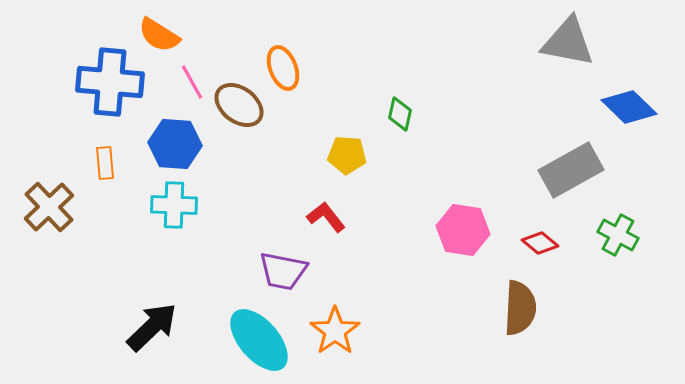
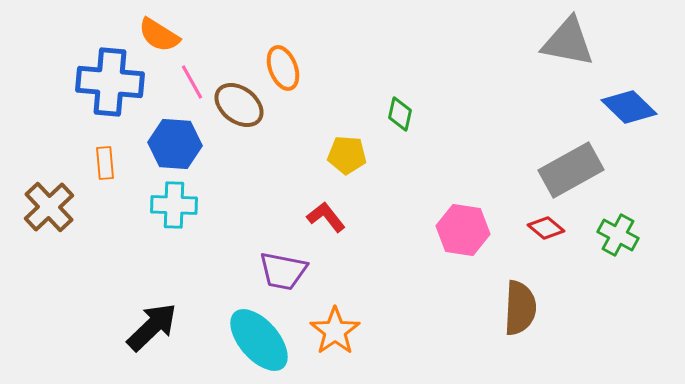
red diamond: moved 6 px right, 15 px up
